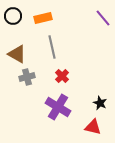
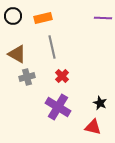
purple line: rotated 48 degrees counterclockwise
